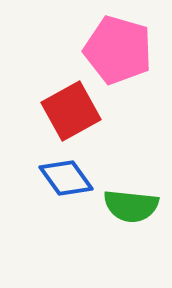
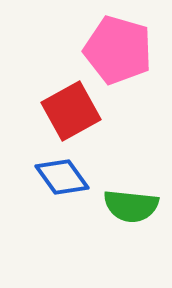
blue diamond: moved 4 px left, 1 px up
